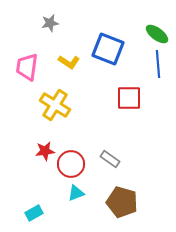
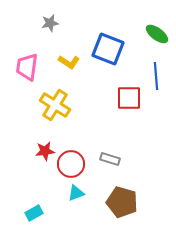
blue line: moved 2 px left, 12 px down
gray rectangle: rotated 18 degrees counterclockwise
